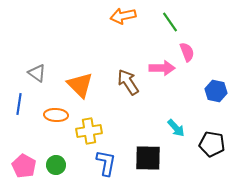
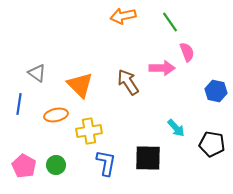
orange ellipse: rotated 15 degrees counterclockwise
